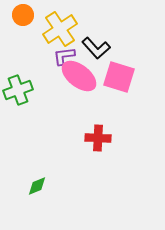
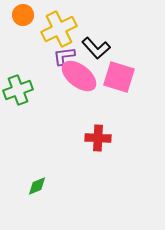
yellow cross: moved 1 px left; rotated 8 degrees clockwise
